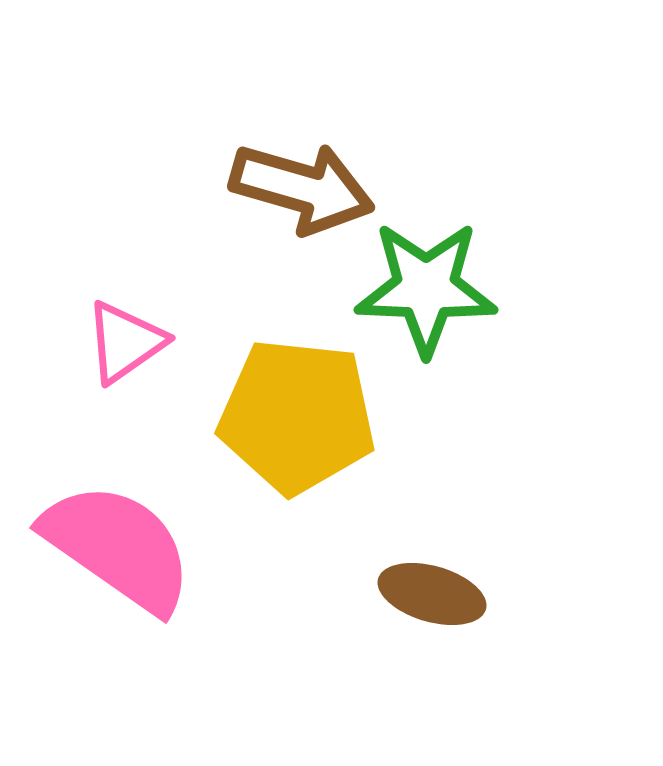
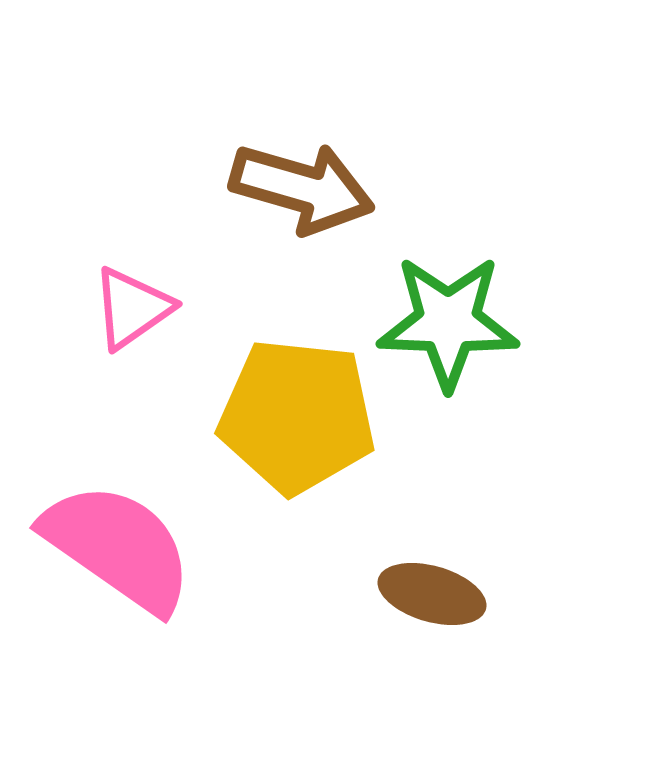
green star: moved 22 px right, 34 px down
pink triangle: moved 7 px right, 34 px up
